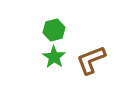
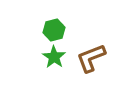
brown L-shape: moved 2 px up
